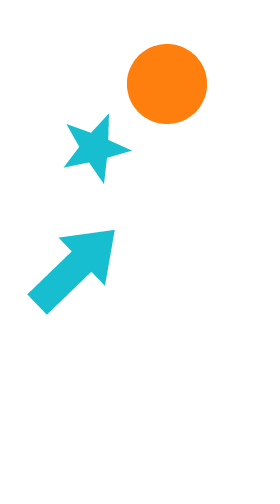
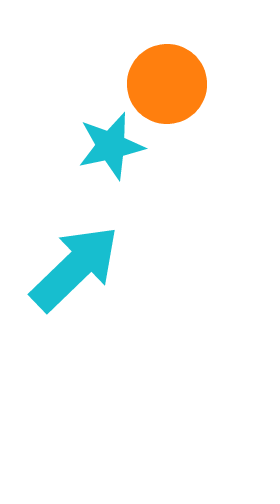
cyan star: moved 16 px right, 2 px up
